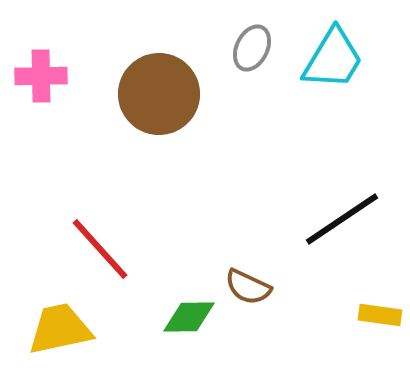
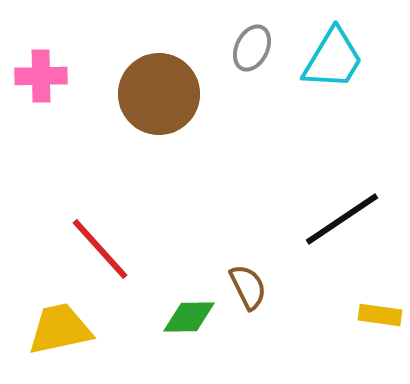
brown semicircle: rotated 141 degrees counterclockwise
